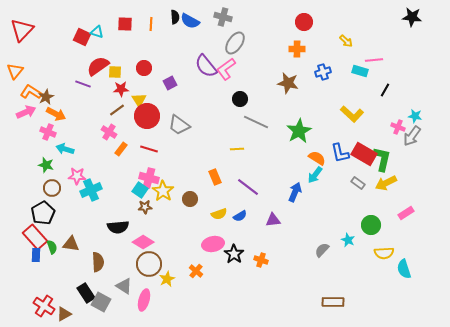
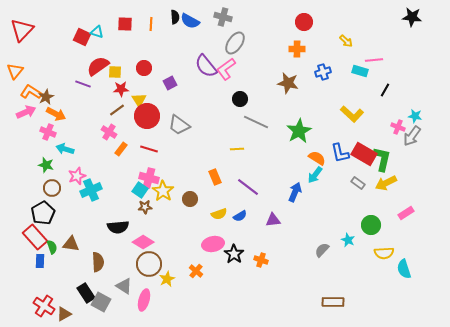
pink star at (77, 176): rotated 24 degrees counterclockwise
blue rectangle at (36, 255): moved 4 px right, 6 px down
